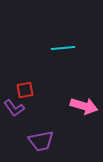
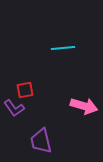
purple trapezoid: rotated 88 degrees clockwise
